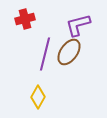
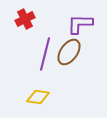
red cross: rotated 12 degrees counterclockwise
purple L-shape: moved 2 px right, 1 px up; rotated 16 degrees clockwise
yellow diamond: rotated 70 degrees clockwise
